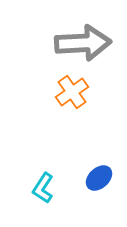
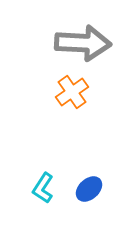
gray arrow: rotated 6 degrees clockwise
blue ellipse: moved 10 px left, 11 px down
